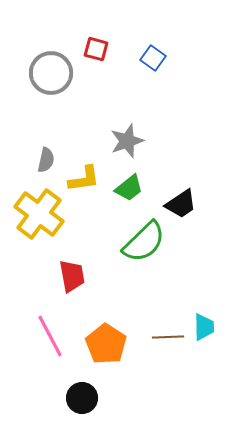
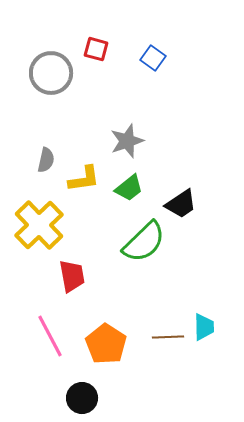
yellow cross: moved 11 px down; rotated 9 degrees clockwise
